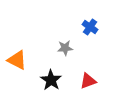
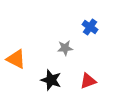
orange triangle: moved 1 px left, 1 px up
black star: rotated 15 degrees counterclockwise
